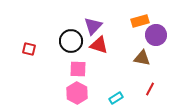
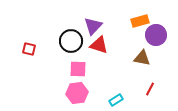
pink hexagon: rotated 25 degrees clockwise
cyan rectangle: moved 2 px down
